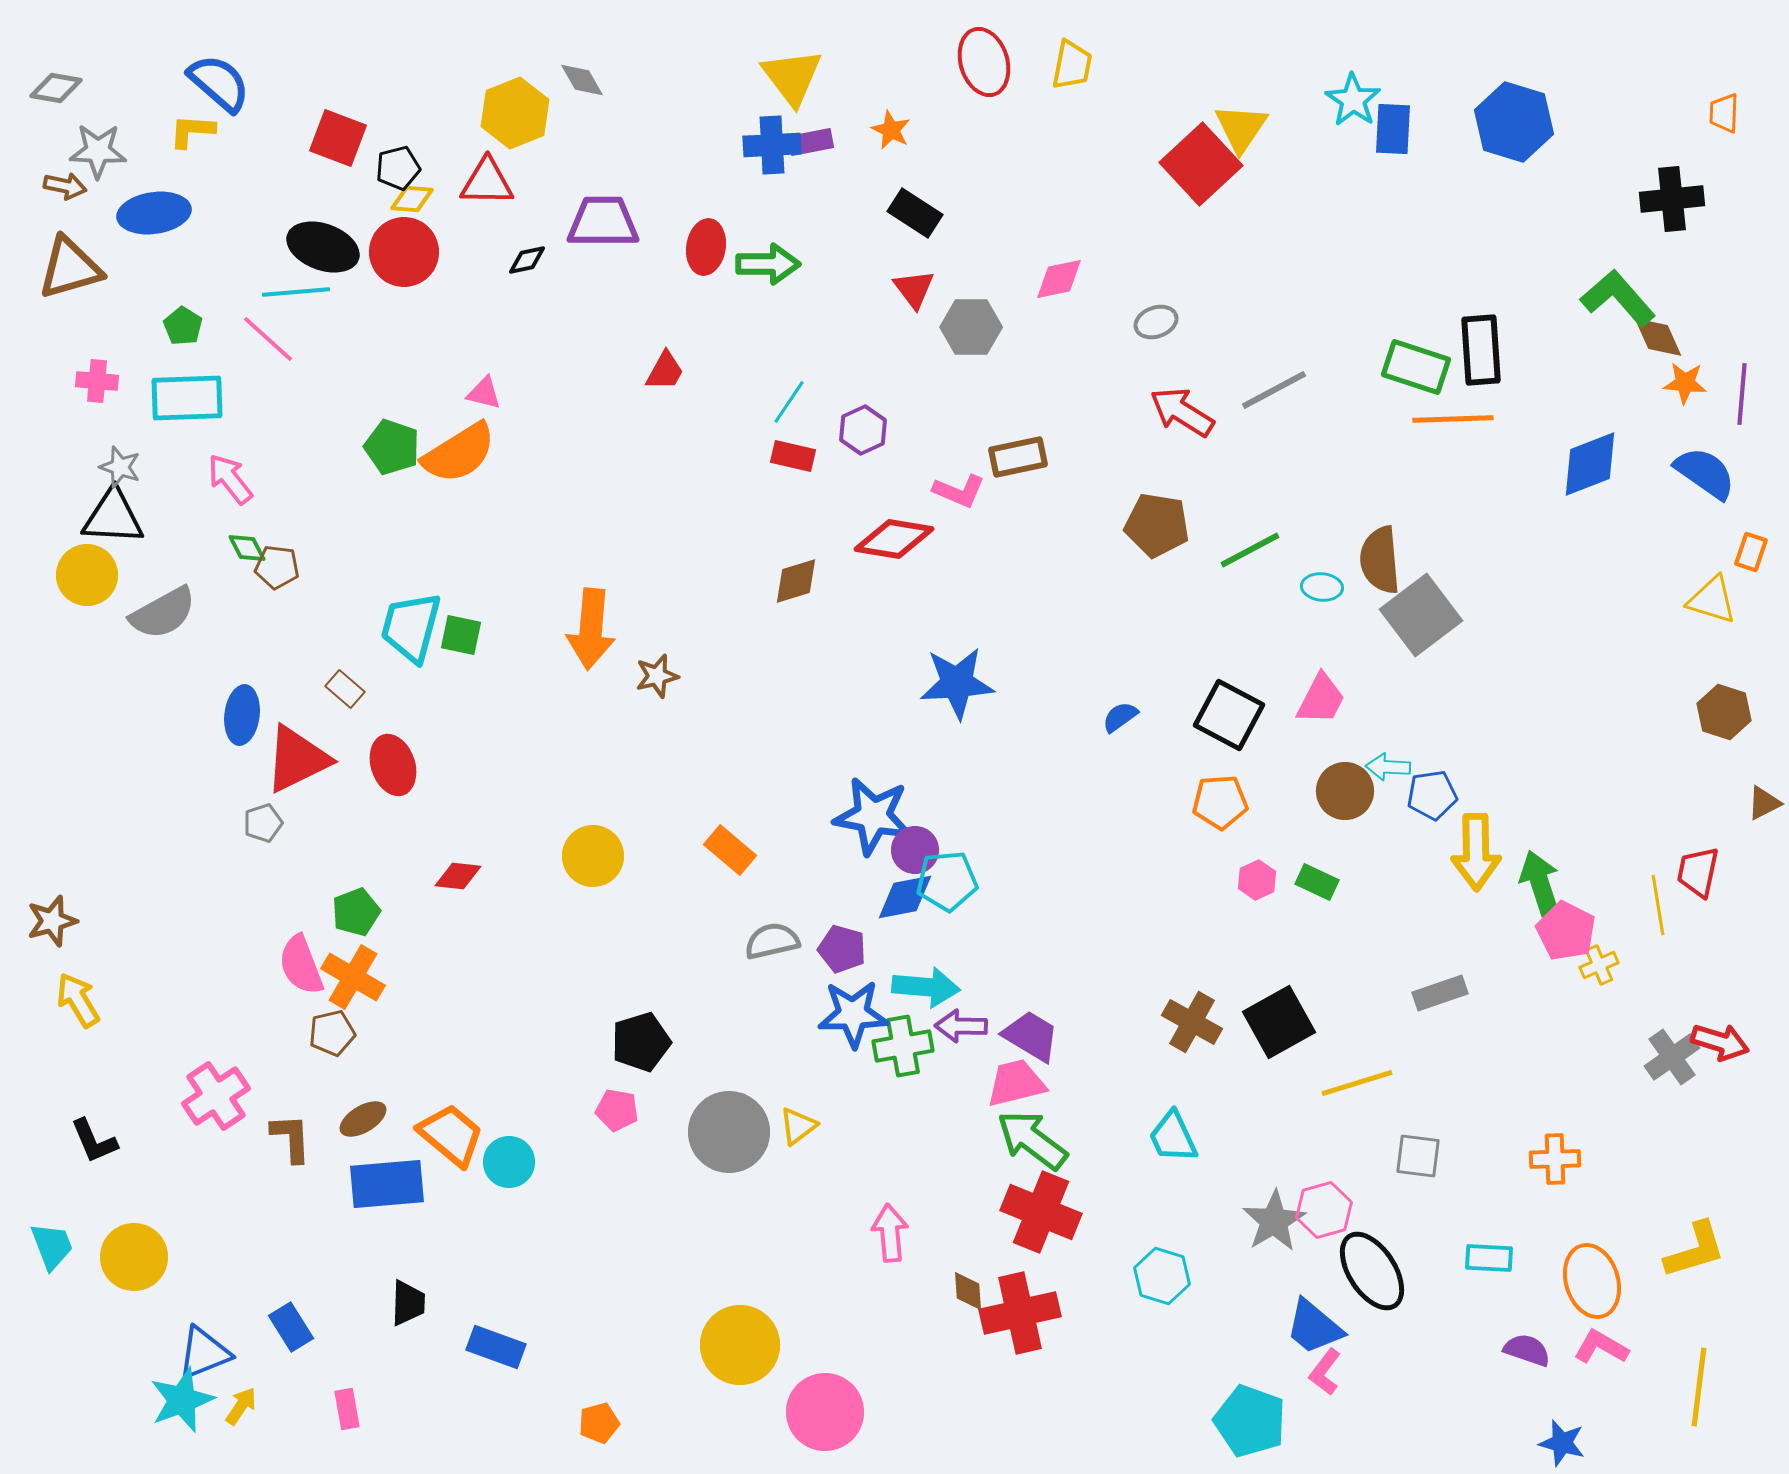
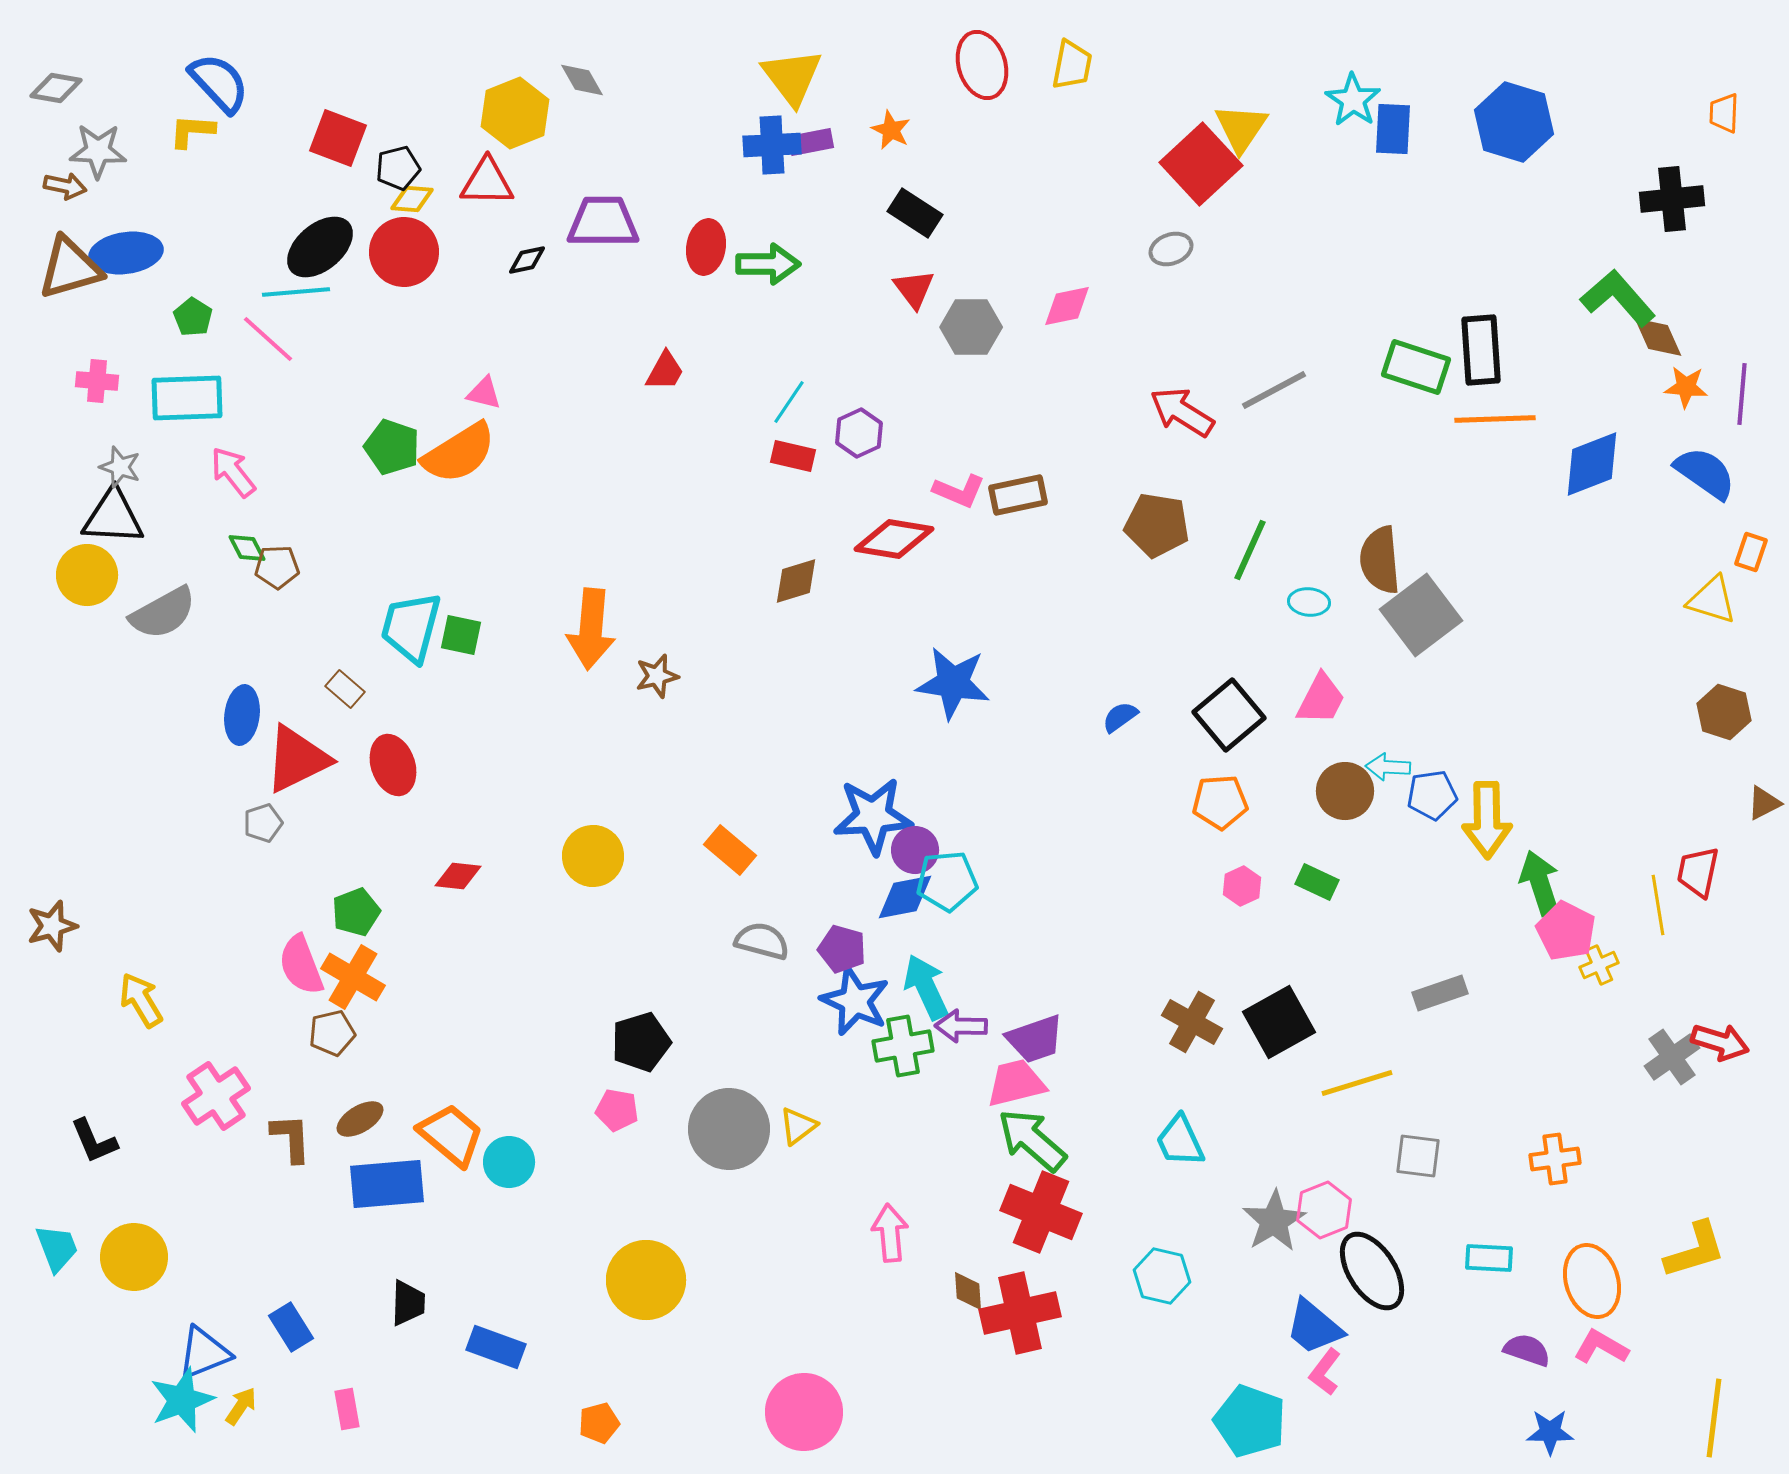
red ellipse at (984, 62): moved 2 px left, 3 px down
blue semicircle at (219, 83): rotated 6 degrees clockwise
blue ellipse at (154, 213): moved 28 px left, 40 px down
black ellipse at (323, 247): moved 3 px left; rotated 60 degrees counterclockwise
pink diamond at (1059, 279): moved 8 px right, 27 px down
gray ellipse at (1156, 322): moved 15 px right, 73 px up
green pentagon at (183, 326): moved 10 px right, 9 px up
orange star at (1685, 383): moved 1 px right, 4 px down
orange line at (1453, 419): moved 42 px right
purple hexagon at (863, 430): moved 4 px left, 3 px down
brown rectangle at (1018, 457): moved 38 px down
blue diamond at (1590, 464): moved 2 px right
pink arrow at (230, 479): moved 3 px right, 7 px up
green line at (1250, 550): rotated 38 degrees counterclockwise
brown pentagon at (277, 567): rotated 9 degrees counterclockwise
cyan ellipse at (1322, 587): moved 13 px left, 15 px down
blue star at (957, 683): moved 4 px left; rotated 12 degrees clockwise
black square at (1229, 715): rotated 22 degrees clockwise
blue star at (873, 816): rotated 14 degrees counterclockwise
yellow arrow at (1476, 852): moved 11 px right, 32 px up
pink hexagon at (1257, 880): moved 15 px left, 6 px down
brown star at (52, 921): moved 5 px down
gray semicircle at (772, 941): moved 10 px left; rotated 28 degrees clockwise
cyan arrow at (926, 987): rotated 120 degrees counterclockwise
yellow arrow at (78, 1000): moved 63 px right
blue star at (853, 1014): moved 2 px right, 13 px up; rotated 26 degrees clockwise
purple trapezoid at (1031, 1036): moved 4 px right, 3 px down; rotated 130 degrees clockwise
brown ellipse at (363, 1119): moved 3 px left
gray circle at (729, 1132): moved 3 px up
cyan trapezoid at (1173, 1137): moved 7 px right, 4 px down
green arrow at (1032, 1140): rotated 4 degrees clockwise
orange cross at (1555, 1159): rotated 6 degrees counterclockwise
pink hexagon at (1324, 1210): rotated 6 degrees counterclockwise
cyan trapezoid at (52, 1246): moved 5 px right, 2 px down
cyan hexagon at (1162, 1276): rotated 4 degrees counterclockwise
yellow circle at (740, 1345): moved 94 px left, 65 px up
yellow line at (1699, 1387): moved 15 px right, 31 px down
pink circle at (825, 1412): moved 21 px left
blue star at (1562, 1443): moved 12 px left, 11 px up; rotated 15 degrees counterclockwise
